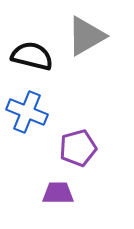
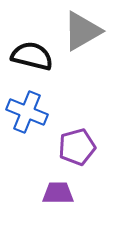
gray triangle: moved 4 px left, 5 px up
purple pentagon: moved 1 px left, 1 px up
